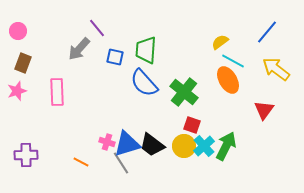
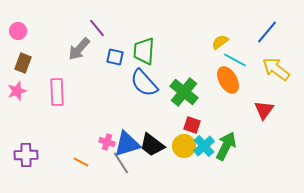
green trapezoid: moved 2 px left, 1 px down
cyan line: moved 2 px right, 1 px up
